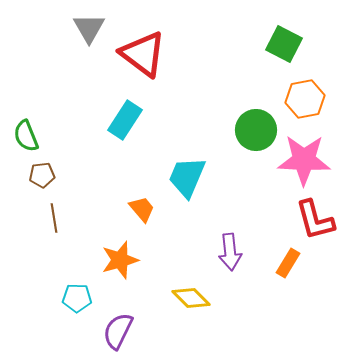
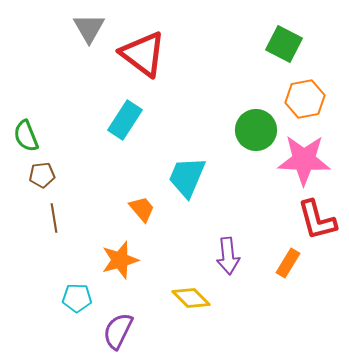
red L-shape: moved 2 px right
purple arrow: moved 2 px left, 4 px down
